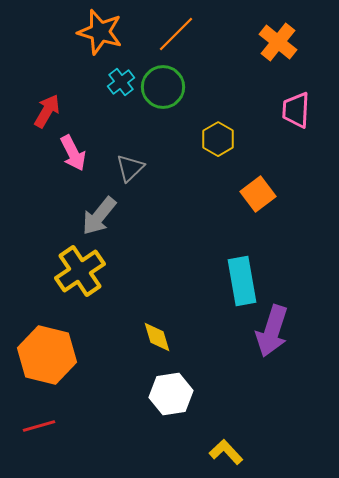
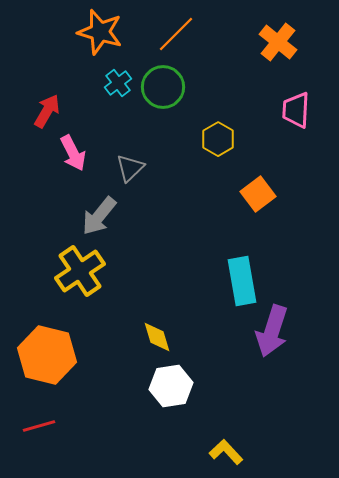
cyan cross: moved 3 px left, 1 px down
white hexagon: moved 8 px up
